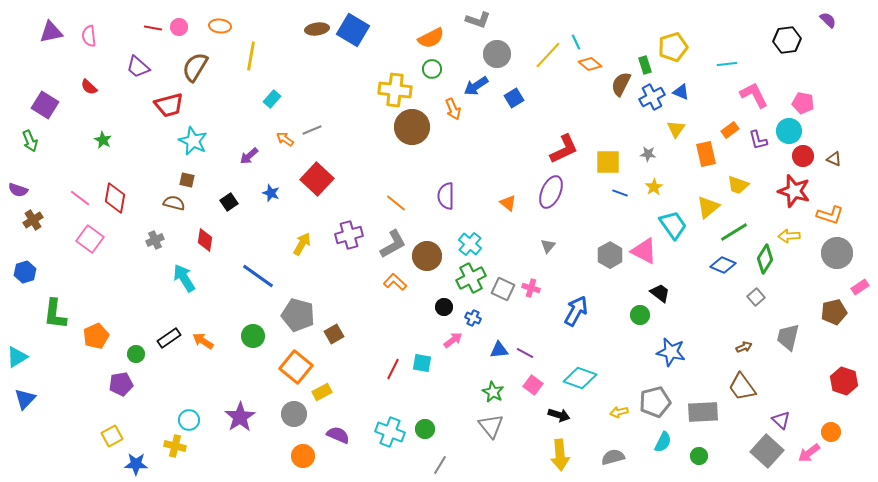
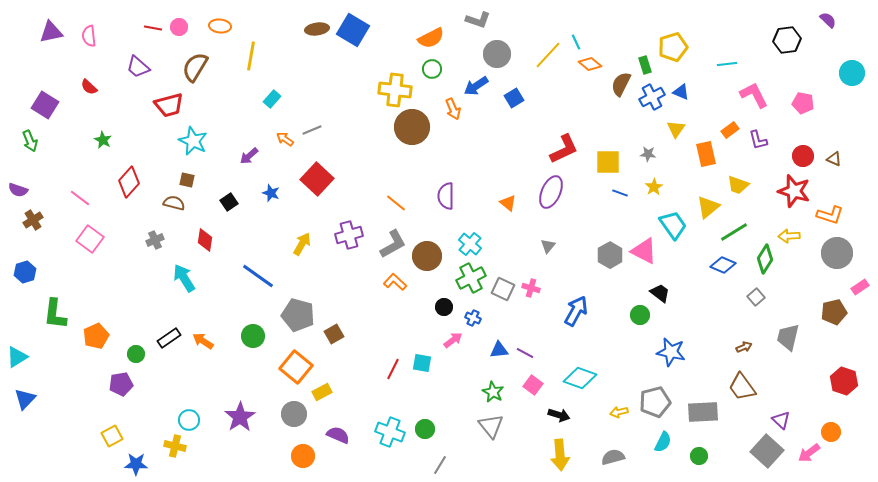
cyan circle at (789, 131): moved 63 px right, 58 px up
red diamond at (115, 198): moved 14 px right, 16 px up; rotated 32 degrees clockwise
